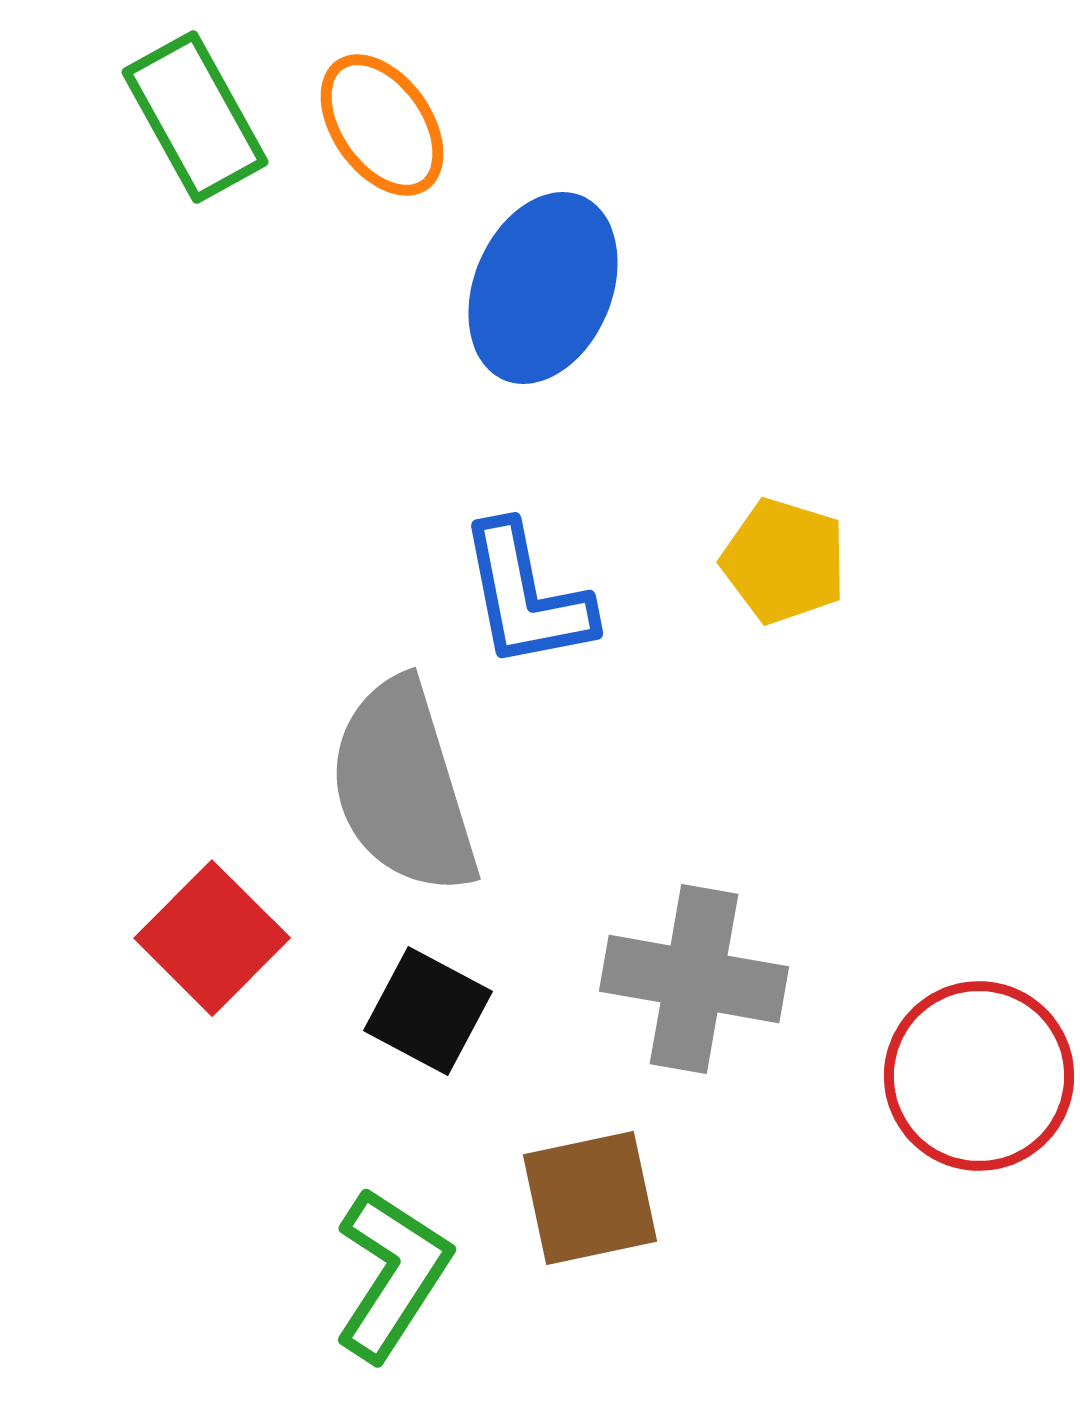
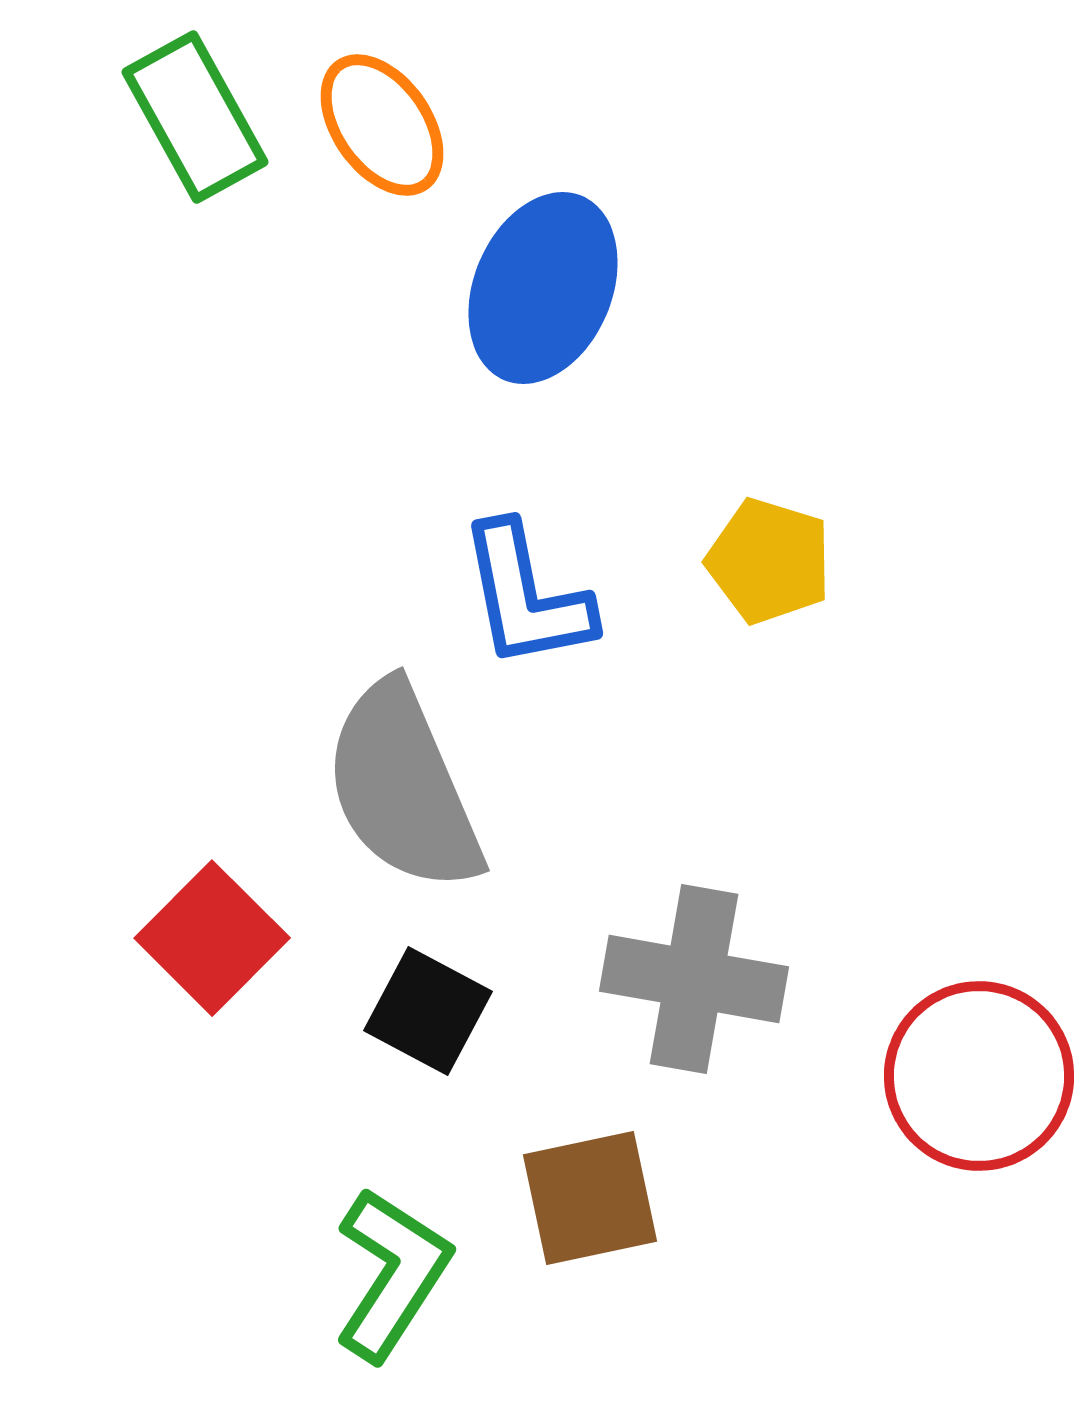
yellow pentagon: moved 15 px left
gray semicircle: rotated 6 degrees counterclockwise
